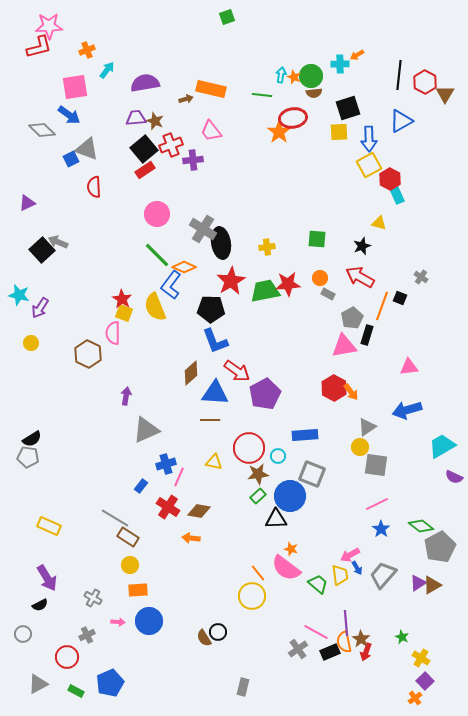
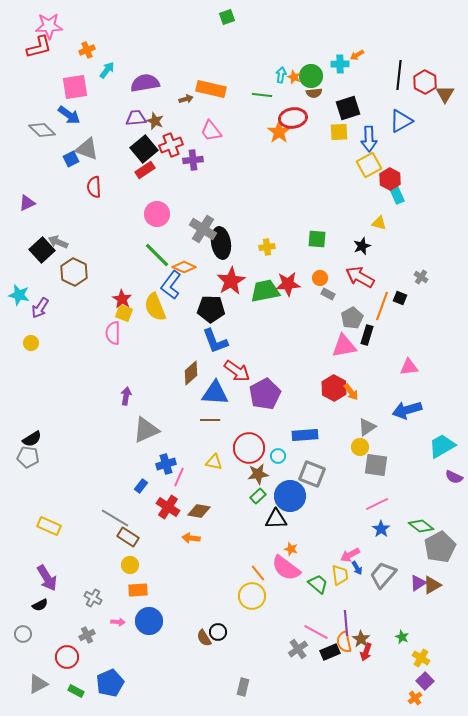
brown hexagon at (88, 354): moved 14 px left, 82 px up
